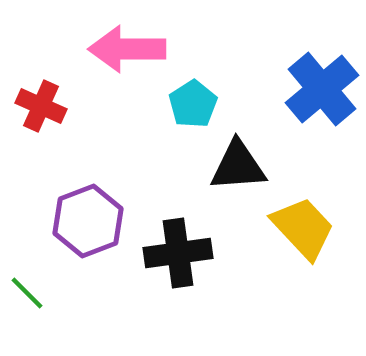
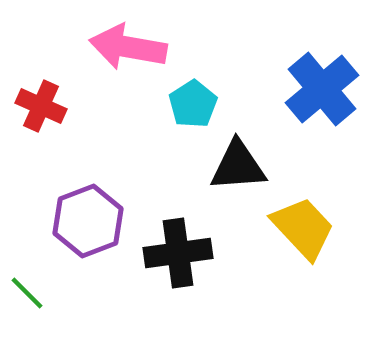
pink arrow: moved 1 px right, 2 px up; rotated 10 degrees clockwise
